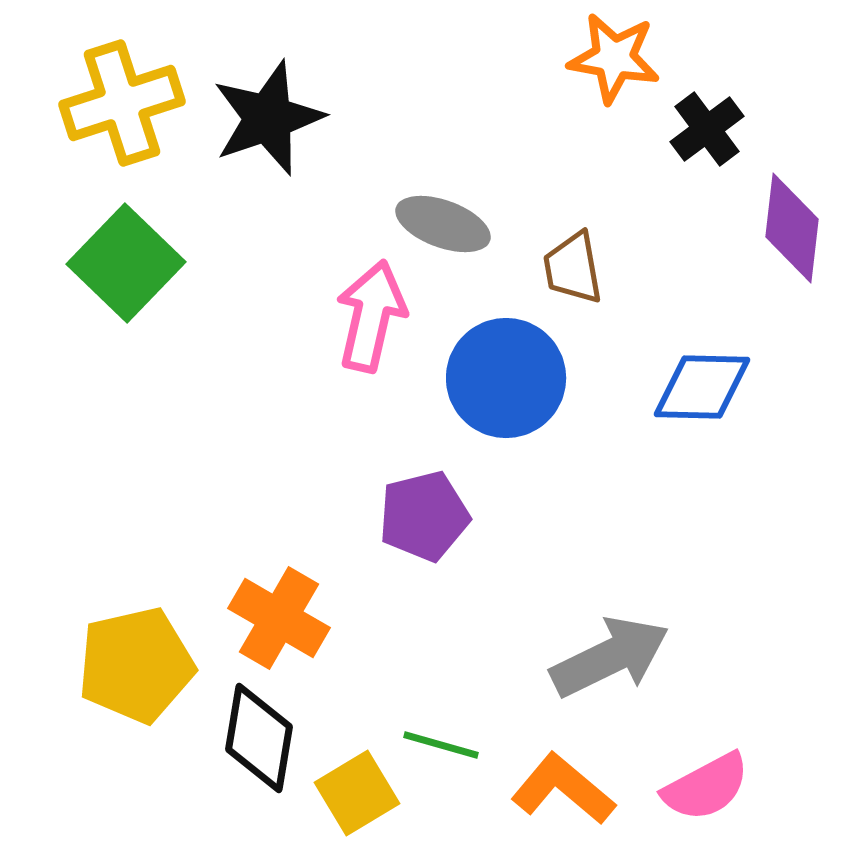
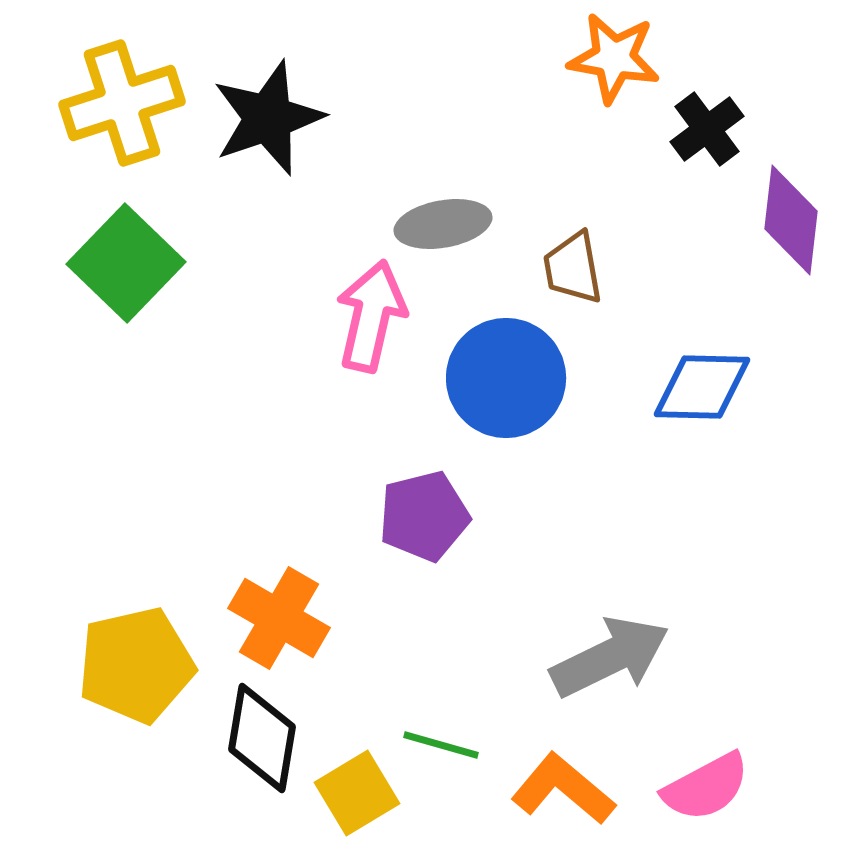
gray ellipse: rotated 30 degrees counterclockwise
purple diamond: moved 1 px left, 8 px up
black diamond: moved 3 px right
